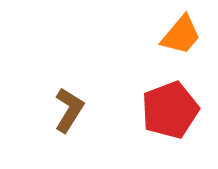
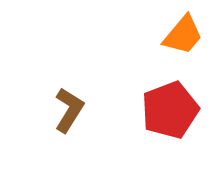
orange trapezoid: moved 2 px right
